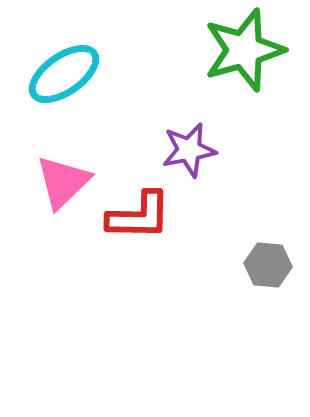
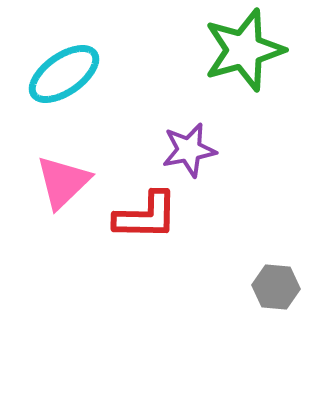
red L-shape: moved 7 px right
gray hexagon: moved 8 px right, 22 px down
